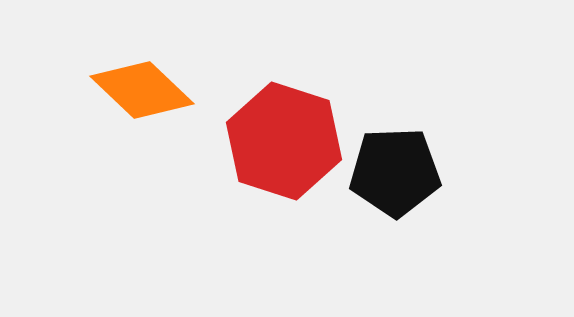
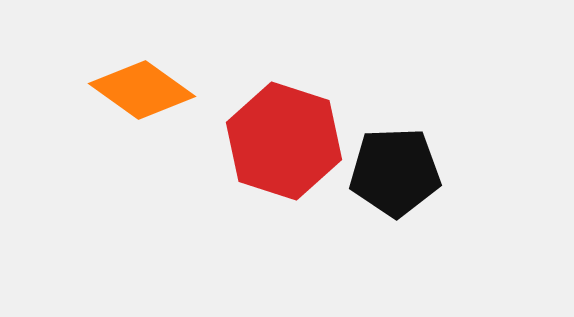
orange diamond: rotated 8 degrees counterclockwise
